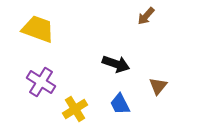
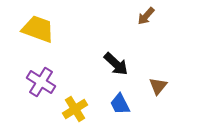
black arrow: rotated 24 degrees clockwise
